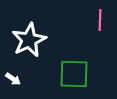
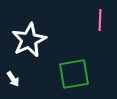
green square: rotated 12 degrees counterclockwise
white arrow: rotated 21 degrees clockwise
